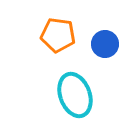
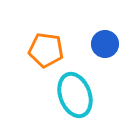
orange pentagon: moved 12 px left, 15 px down
